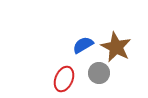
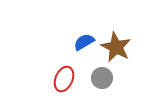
blue semicircle: moved 1 px right, 3 px up
gray circle: moved 3 px right, 5 px down
